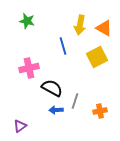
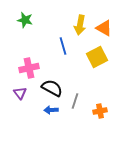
green star: moved 2 px left, 1 px up
blue arrow: moved 5 px left
purple triangle: moved 33 px up; rotated 32 degrees counterclockwise
